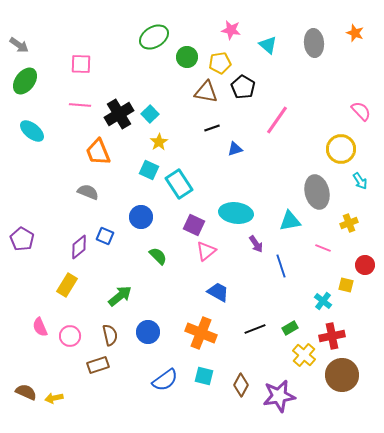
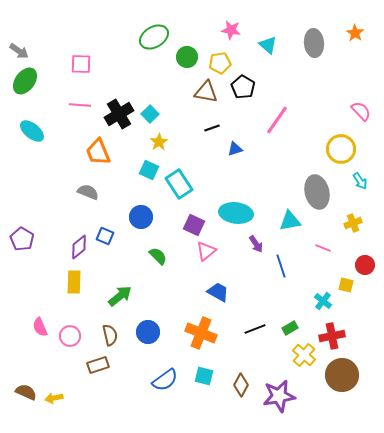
orange star at (355, 33): rotated 12 degrees clockwise
gray arrow at (19, 45): moved 6 px down
yellow cross at (349, 223): moved 4 px right
yellow rectangle at (67, 285): moved 7 px right, 3 px up; rotated 30 degrees counterclockwise
